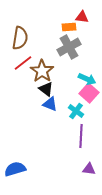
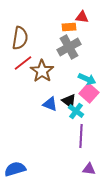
black triangle: moved 23 px right, 12 px down
